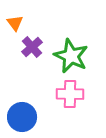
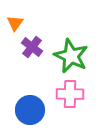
orange triangle: rotated 12 degrees clockwise
purple cross: rotated 10 degrees counterclockwise
blue circle: moved 8 px right, 7 px up
